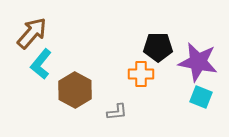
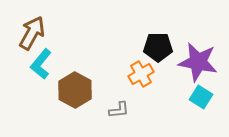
brown arrow: rotated 12 degrees counterclockwise
orange cross: rotated 30 degrees counterclockwise
cyan square: rotated 10 degrees clockwise
gray L-shape: moved 2 px right, 2 px up
